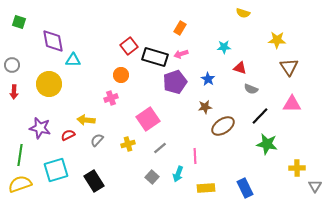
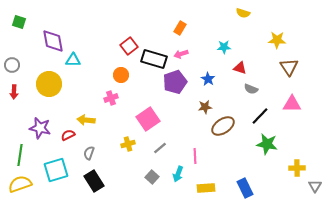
black rectangle at (155, 57): moved 1 px left, 2 px down
gray semicircle at (97, 140): moved 8 px left, 13 px down; rotated 24 degrees counterclockwise
